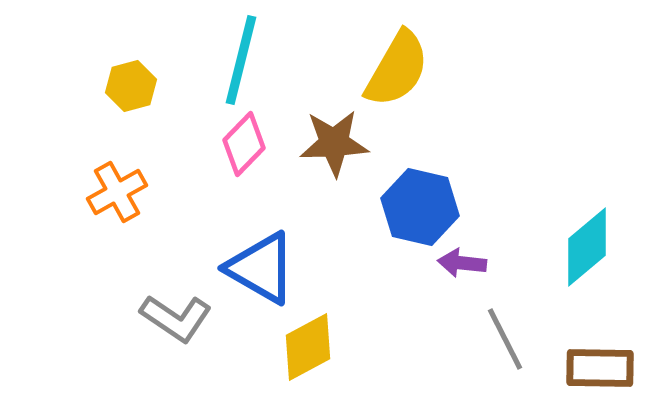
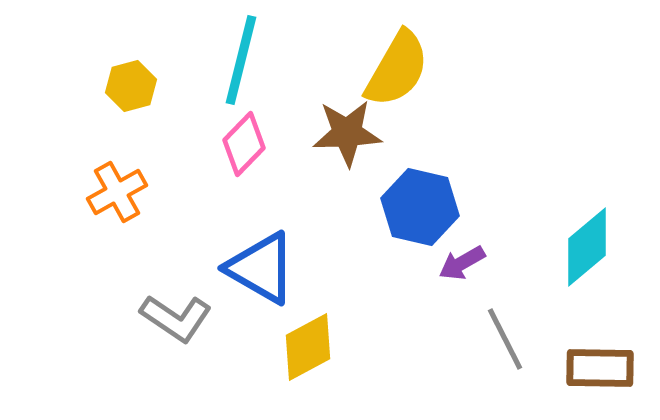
brown star: moved 13 px right, 10 px up
purple arrow: rotated 36 degrees counterclockwise
